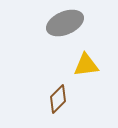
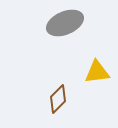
yellow triangle: moved 11 px right, 7 px down
